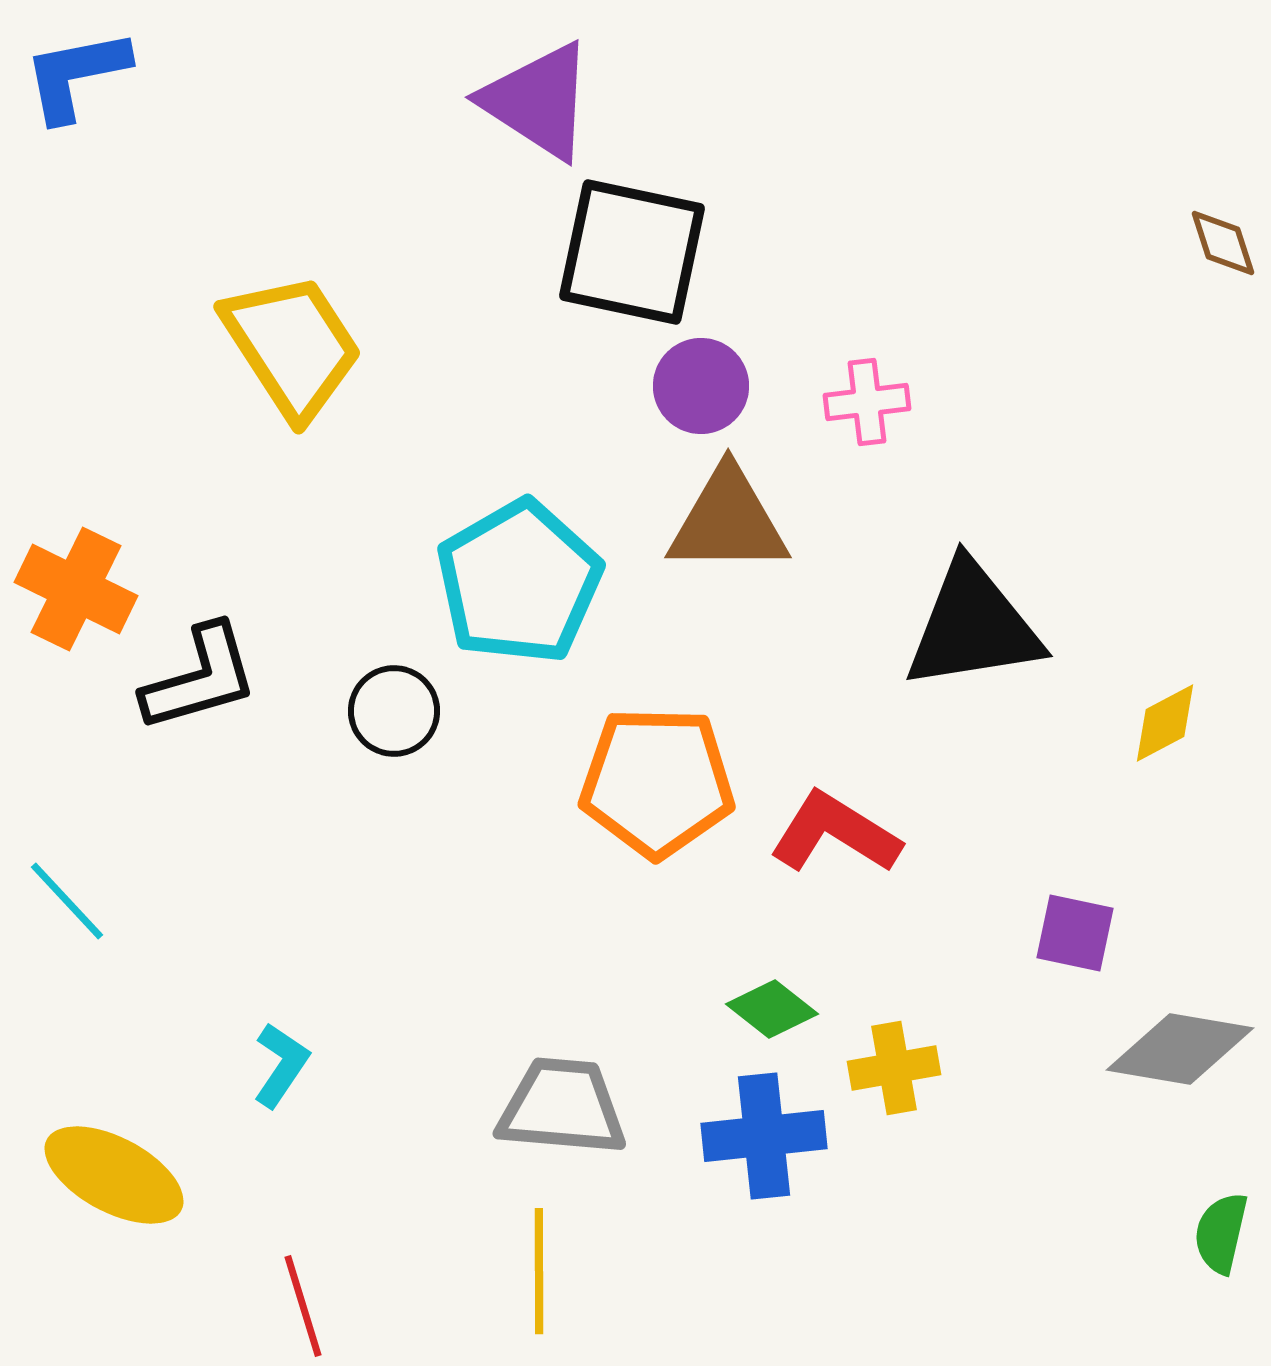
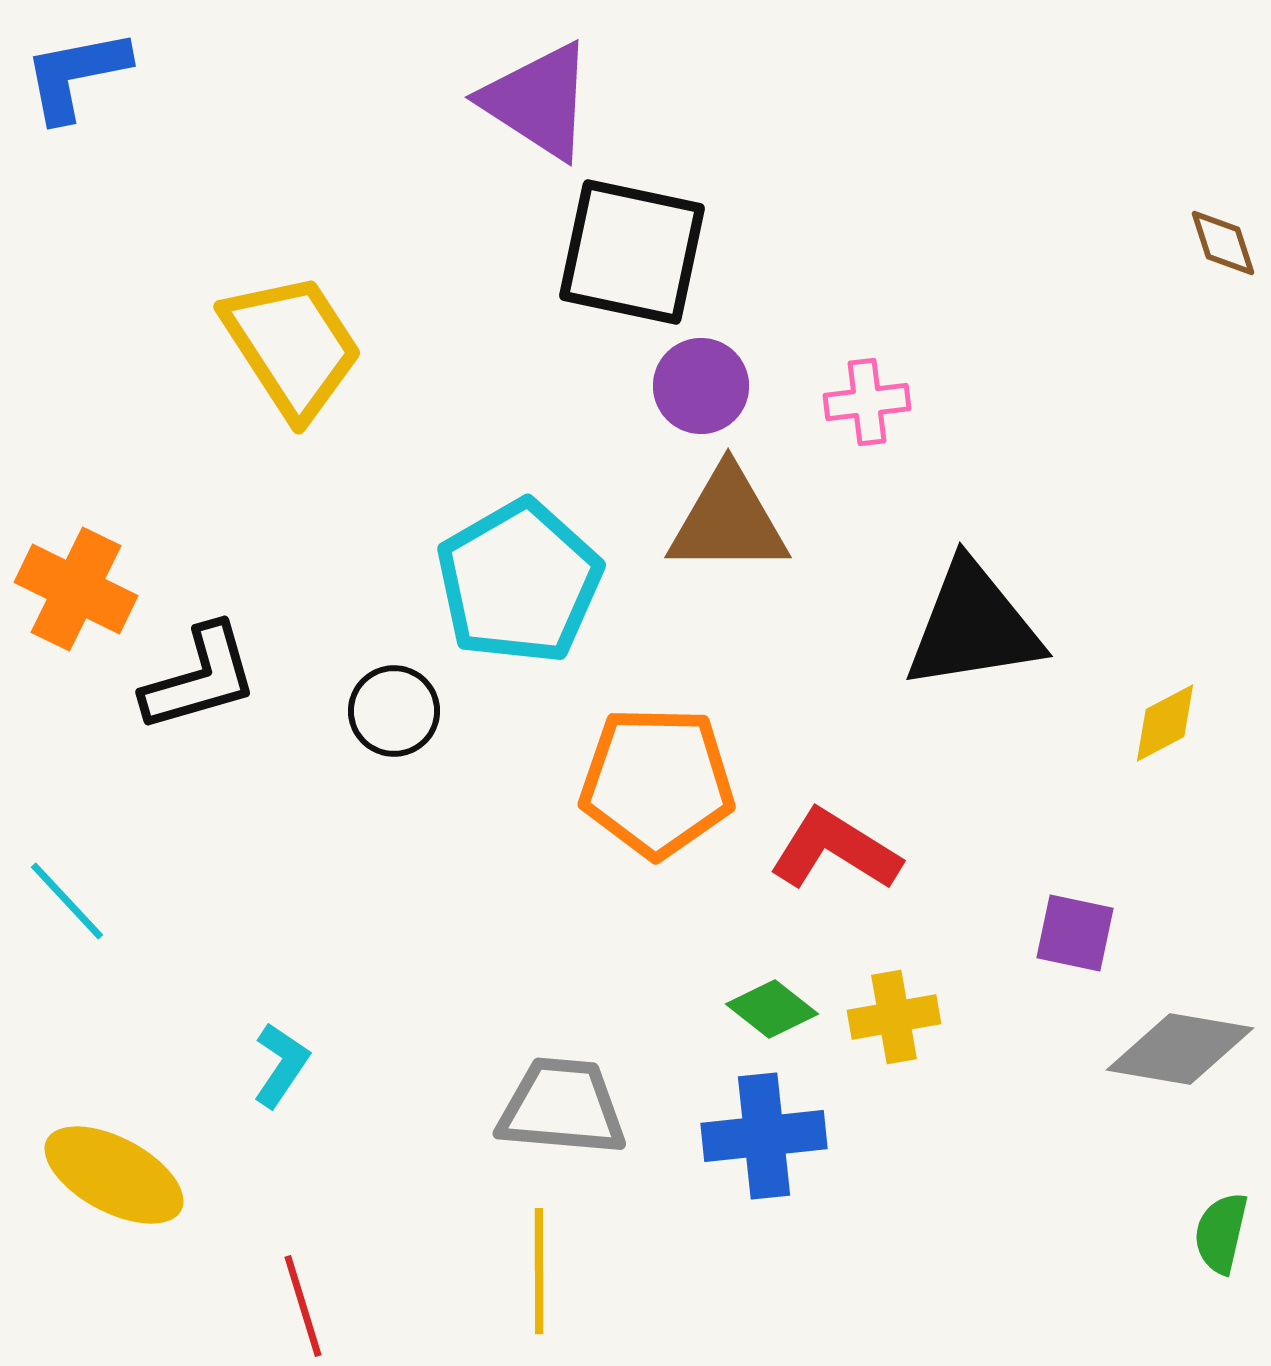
red L-shape: moved 17 px down
yellow cross: moved 51 px up
